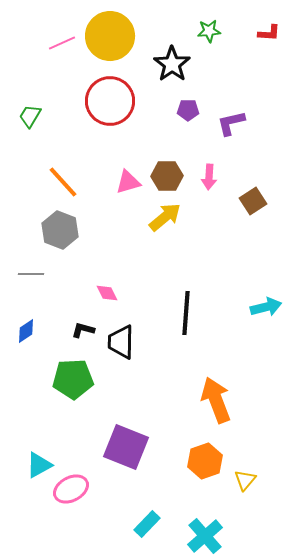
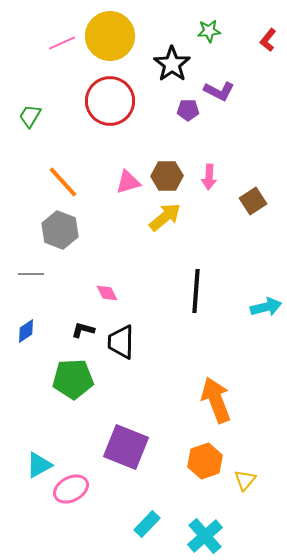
red L-shape: moved 1 px left, 7 px down; rotated 125 degrees clockwise
purple L-shape: moved 12 px left, 32 px up; rotated 140 degrees counterclockwise
black line: moved 10 px right, 22 px up
